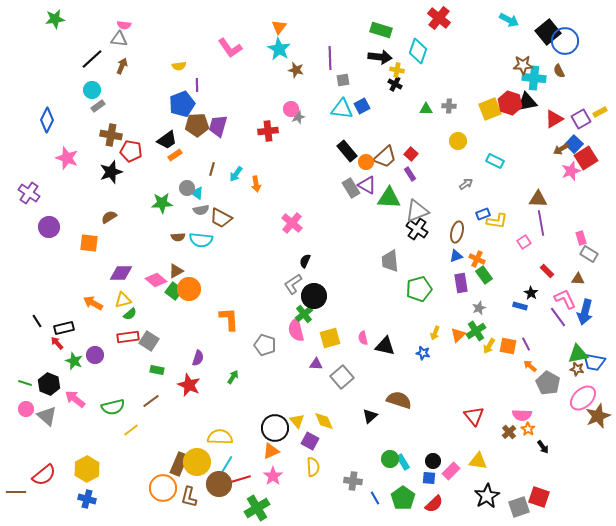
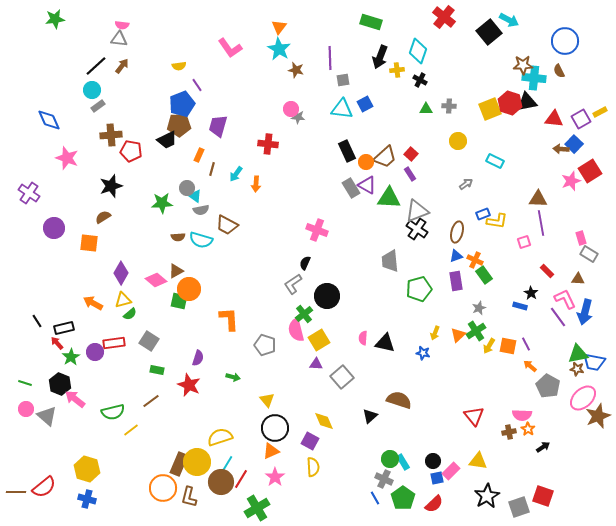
red cross at (439, 18): moved 5 px right, 1 px up
pink semicircle at (124, 25): moved 2 px left
green rectangle at (381, 30): moved 10 px left, 8 px up
black square at (548, 32): moved 59 px left
black arrow at (380, 57): rotated 105 degrees clockwise
black line at (92, 59): moved 4 px right, 7 px down
brown arrow at (122, 66): rotated 14 degrees clockwise
yellow cross at (397, 70): rotated 16 degrees counterclockwise
black cross at (395, 84): moved 25 px right, 4 px up
purple line at (197, 85): rotated 32 degrees counterclockwise
blue square at (362, 106): moved 3 px right, 2 px up
gray star at (298, 117): rotated 24 degrees clockwise
red triangle at (554, 119): rotated 36 degrees clockwise
blue diamond at (47, 120): moved 2 px right; rotated 50 degrees counterclockwise
brown pentagon at (197, 125): moved 18 px left
red cross at (268, 131): moved 13 px down; rotated 12 degrees clockwise
brown cross at (111, 135): rotated 15 degrees counterclockwise
black trapezoid at (167, 140): rotated 10 degrees clockwise
brown arrow at (561, 149): rotated 35 degrees clockwise
black rectangle at (347, 151): rotated 15 degrees clockwise
orange rectangle at (175, 155): moved 24 px right; rotated 32 degrees counterclockwise
red square at (586, 158): moved 4 px right, 13 px down
pink star at (571, 171): moved 10 px down
black star at (111, 172): moved 14 px down
orange arrow at (256, 184): rotated 14 degrees clockwise
cyan triangle at (197, 193): moved 2 px left, 3 px down
brown semicircle at (109, 217): moved 6 px left
brown trapezoid at (221, 218): moved 6 px right, 7 px down
pink cross at (292, 223): moved 25 px right, 7 px down; rotated 20 degrees counterclockwise
purple circle at (49, 227): moved 5 px right, 1 px down
cyan semicircle at (201, 240): rotated 10 degrees clockwise
pink square at (524, 242): rotated 16 degrees clockwise
orange cross at (477, 259): moved 2 px left, 1 px down
black semicircle at (305, 261): moved 2 px down
purple diamond at (121, 273): rotated 60 degrees counterclockwise
purple rectangle at (461, 283): moved 5 px left, 2 px up
green square at (174, 291): moved 5 px right, 10 px down; rotated 24 degrees counterclockwise
black circle at (314, 296): moved 13 px right
red rectangle at (128, 337): moved 14 px left, 6 px down
yellow square at (330, 338): moved 11 px left, 2 px down; rotated 15 degrees counterclockwise
pink semicircle at (363, 338): rotated 16 degrees clockwise
black triangle at (385, 346): moved 3 px up
purple circle at (95, 355): moved 3 px up
green star at (74, 361): moved 3 px left, 4 px up; rotated 18 degrees clockwise
green arrow at (233, 377): rotated 72 degrees clockwise
gray pentagon at (548, 383): moved 3 px down
black hexagon at (49, 384): moved 11 px right
green semicircle at (113, 407): moved 5 px down
yellow triangle at (297, 421): moved 30 px left, 21 px up
brown cross at (509, 432): rotated 32 degrees clockwise
yellow semicircle at (220, 437): rotated 20 degrees counterclockwise
black arrow at (543, 447): rotated 88 degrees counterclockwise
yellow hexagon at (87, 469): rotated 15 degrees counterclockwise
red semicircle at (44, 475): moved 12 px down
pink star at (273, 476): moved 2 px right, 1 px down
blue square at (429, 478): moved 8 px right; rotated 16 degrees counterclockwise
red line at (241, 479): rotated 42 degrees counterclockwise
gray cross at (353, 481): moved 31 px right, 2 px up; rotated 18 degrees clockwise
brown circle at (219, 484): moved 2 px right, 2 px up
red square at (539, 497): moved 4 px right, 1 px up
